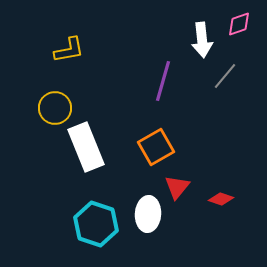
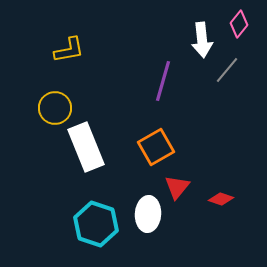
pink diamond: rotated 32 degrees counterclockwise
gray line: moved 2 px right, 6 px up
